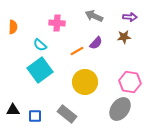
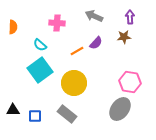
purple arrow: rotated 96 degrees counterclockwise
yellow circle: moved 11 px left, 1 px down
